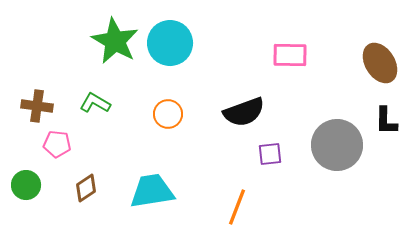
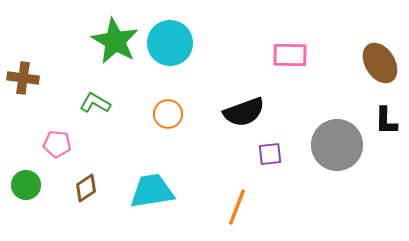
brown cross: moved 14 px left, 28 px up
